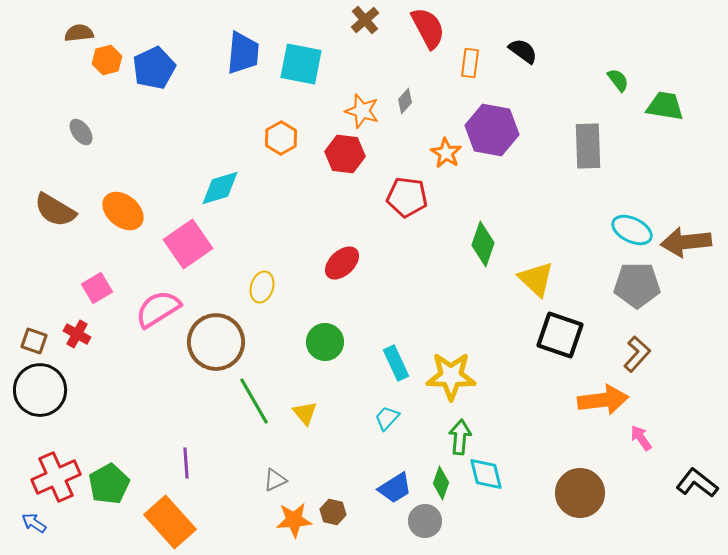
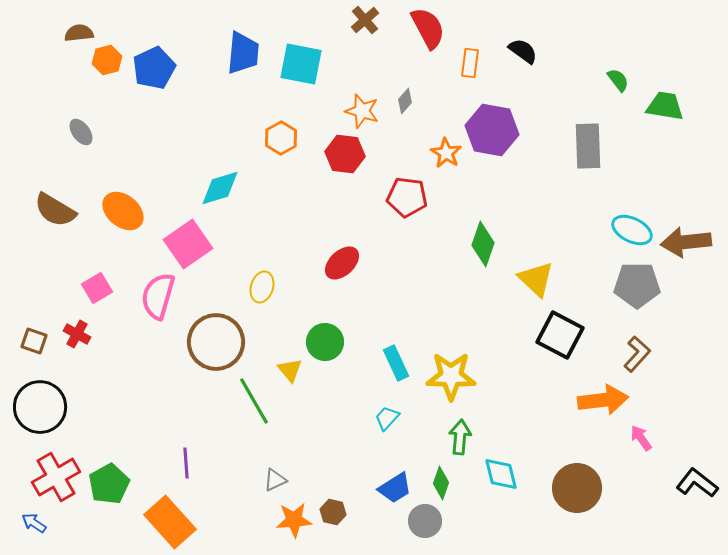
pink semicircle at (158, 309): moved 13 px up; rotated 42 degrees counterclockwise
black square at (560, 335): rotated 9 degrees clockwise
black circle at (40, 390): moved 17 px down
yellow triangle at (305, 413): moved 15 px left, 43 px up
cyan diamond at (486, 474): moved 15 px right
red cross at (56, 477): rotated 6 degrees counterclockwise
brown circle at (580, 493): moved 3 px left, 5 px up
